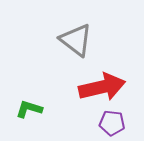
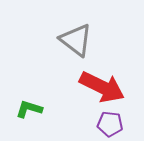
red arrow: rotated 39 degrees clockwise
purple pentagon: moved 2 px left, 1 px down
